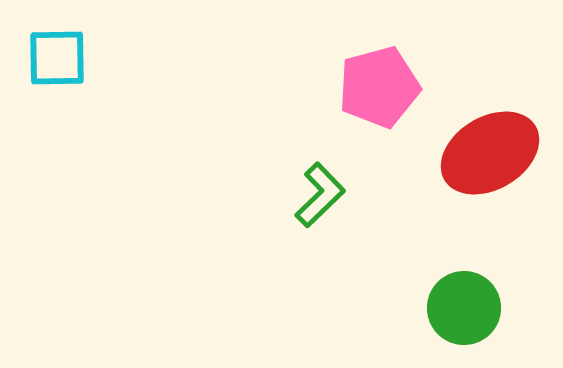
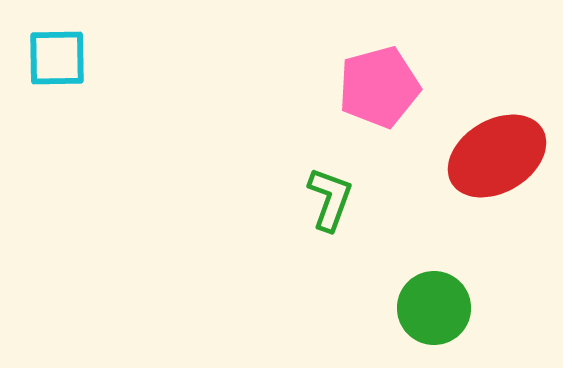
red ellipse: moved 7 px right, 3 px down
green L-shape: moved 10 px right, 4 px down; rotated 26 degrees counterclockwise
green circle: moved 30 px left
